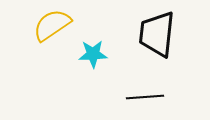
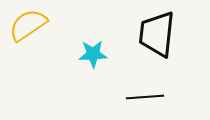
yellow semicircle: moved 24 px left
